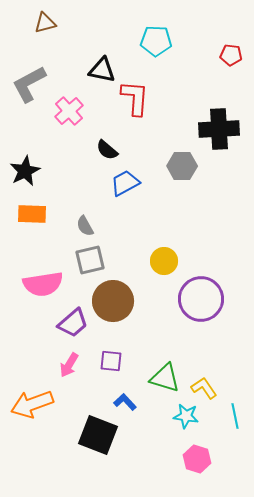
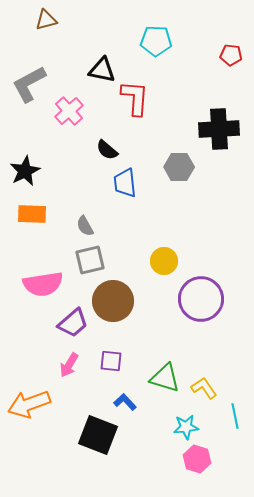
brown triangle: moved 1 px right, 3 px up
gray hexagon: moved 3 px left, 1 px down
blue trapezoid: rotated 68 degrees counterclockwise
orange arrow: moved 3 px left
cyan star: moved 11 px down; rotated 15 degrees counterclockwise
